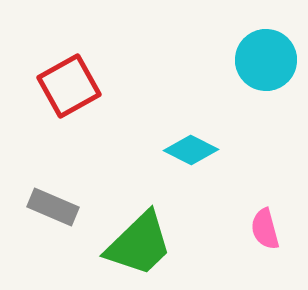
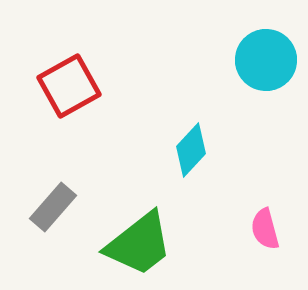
cyan diamond: rotated 74 degrees counterclockwise
gray rectangle: rotated 72 degrees counterclockwise
green trapezoid: rotated 6 degrees clockwise
